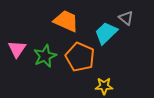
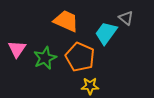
cyan trapezoid: rotated 10 degrees counterclockwise
green star: moved 2 px down
yellow star: moved 14 px left
